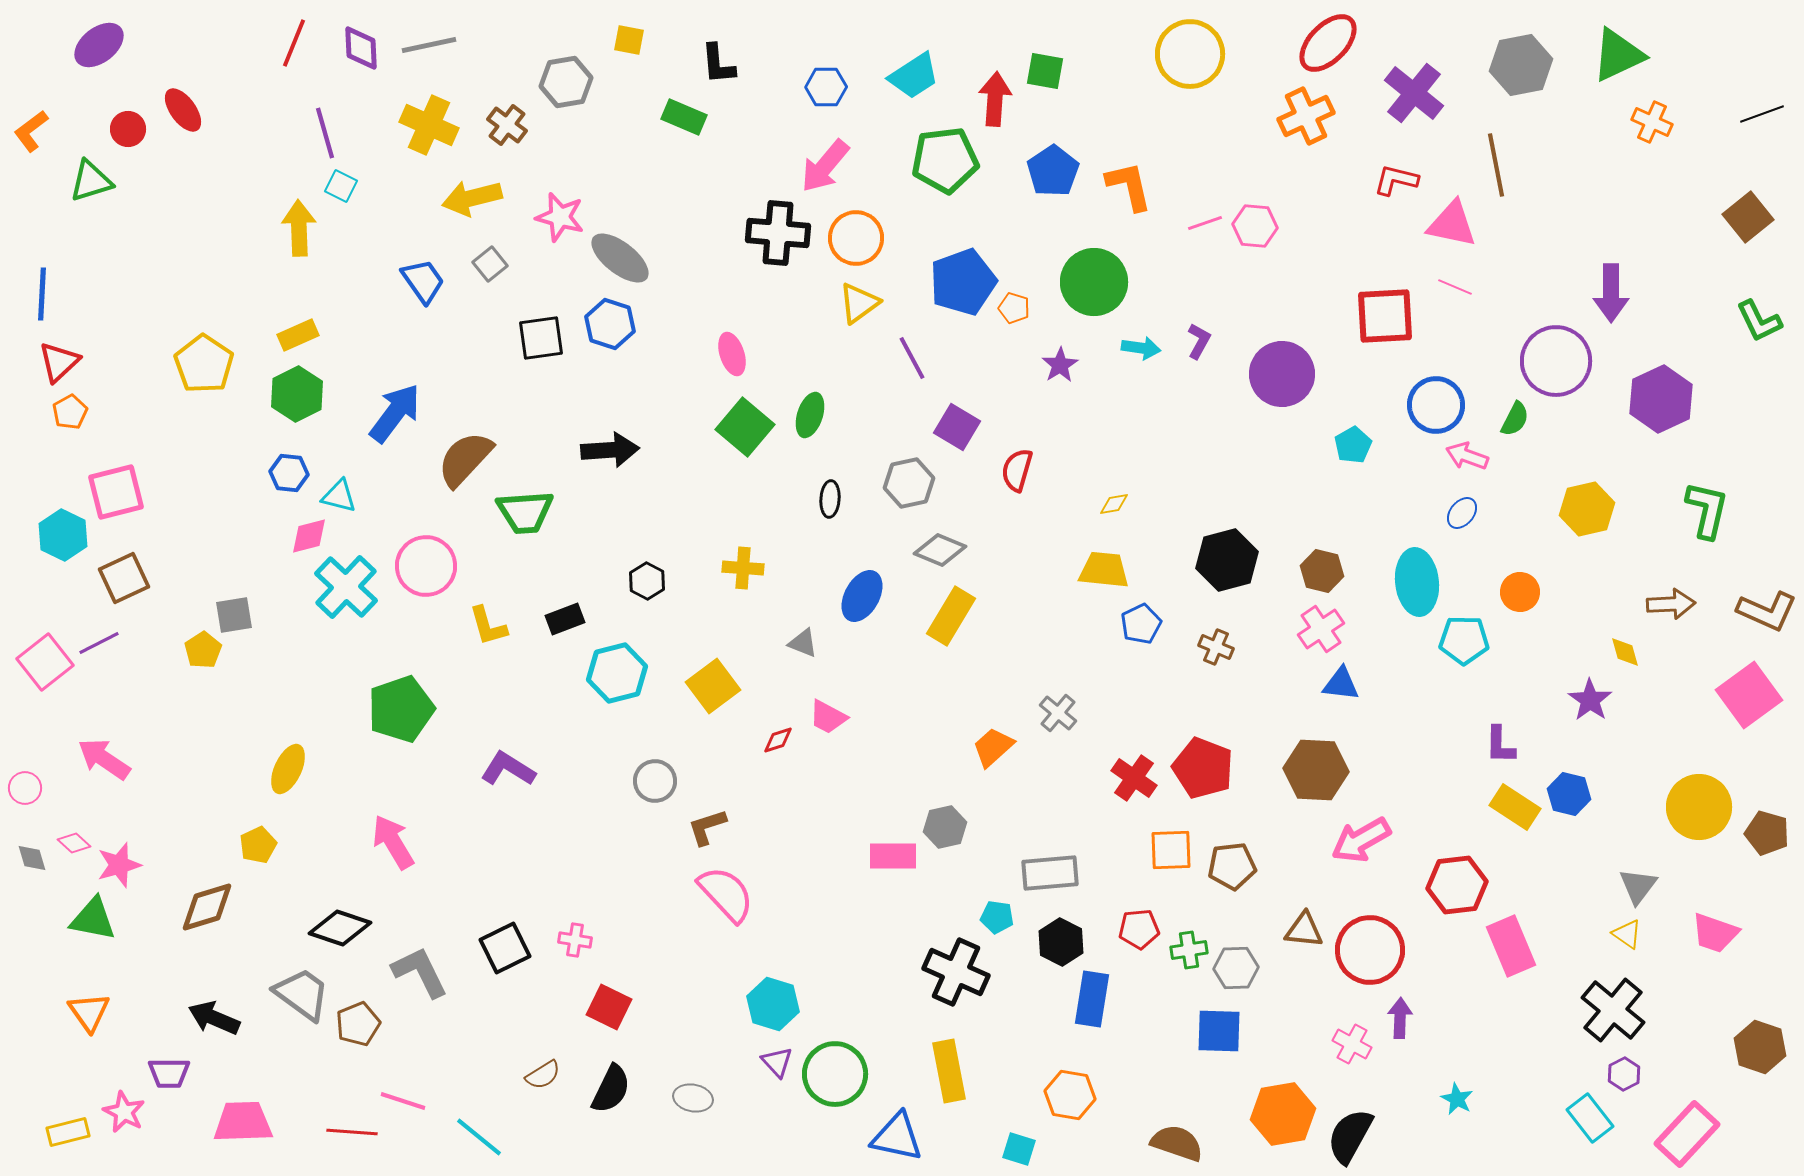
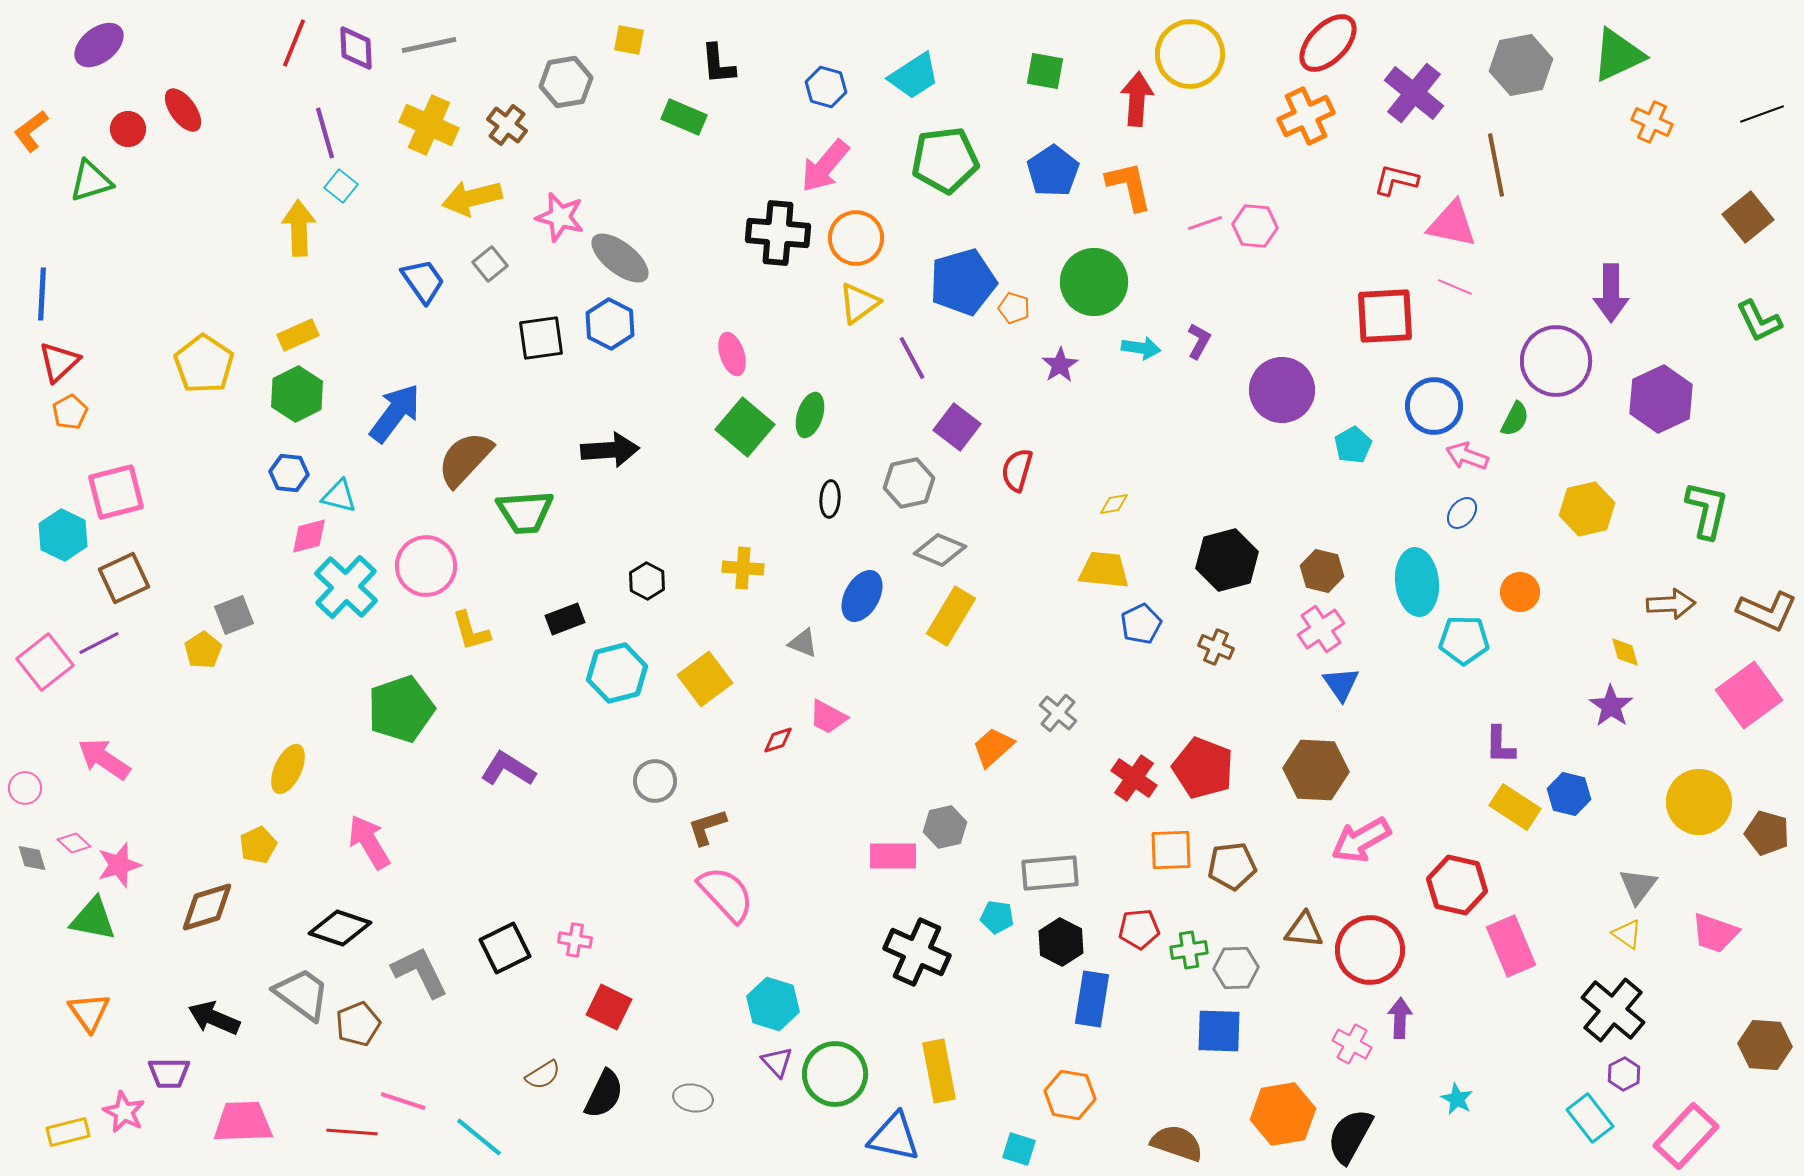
purple diamond at (361, 48): moved 5 px left
blue hexagon at (826, 87): rotated 15 degrees clockwise
red arrow at (995, 99): moved 142 px right
cyan square at (341, 186): rotated 12 degrees clockwise
blue pentagon at (963, 282): rotated 4 degrees clockwise
blue hexagon at (610, 324): rotated 9 degrees clockwise
purple circle at (1282, 374): moved 16 px down
blue circle at (1436, 405): moved 2 px left, 1 px down
purple square at (957, 427): rotated 6 degrees clockwise
gray square at (234, 615): rotated 12 degrees counterclockwise
yellow L-shape at (488, 626): moved 17 px left, 5 px down
blue triangle at (1341, 684): rotated 48 degrees clockwise
yellow square at (713, 686): moved 8 px left, 7 px up
purple star at (1590, 700): moved 21 px right, 6 px down
yellow circle at (1699, 807): moved 5 px up
pink arrow at (393, 842): moved 24 px left
red hexagon at (1457, 885): rotated 20 degrees clockwise
black cross at (956, 972): moved 39 px left, 20 px up
brown hexagon at (1760, 1047): moved 5 px right, 2 px up; rotated 15 degrees counterclockwise
yellow rectangle at (949, 1071): moved 10 px left
black semicircle at (611, 1089): moved 7 px left, 5 px down
pink rectangle at (1687, 1134): moved 1 px left, 2 px down
blue triangle at (897, 1137): moved 3 px left
